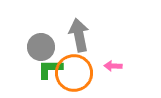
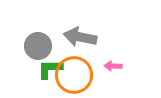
gray arrow: moved 1 px right, 2 px down; rotated 68 degrees counterclockwise
gray circle: moved 3 px left, 1 px up
orange circle: moved 2 px down
